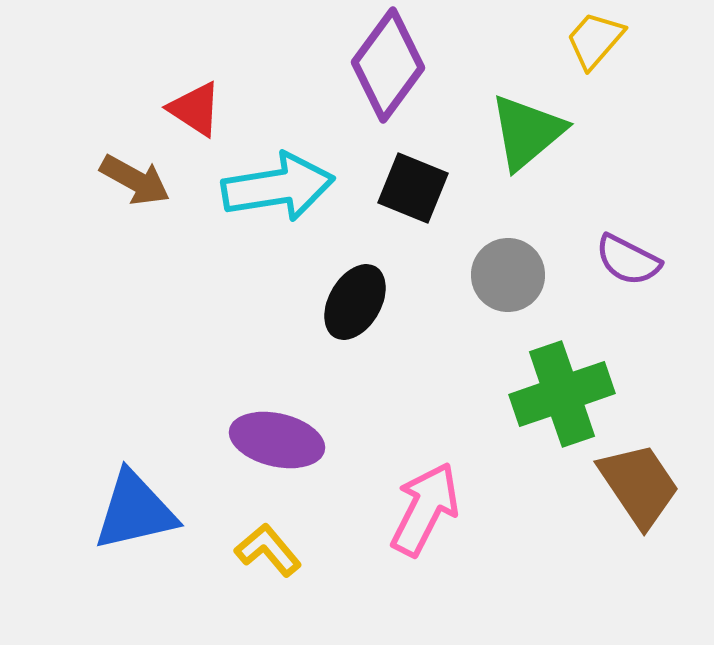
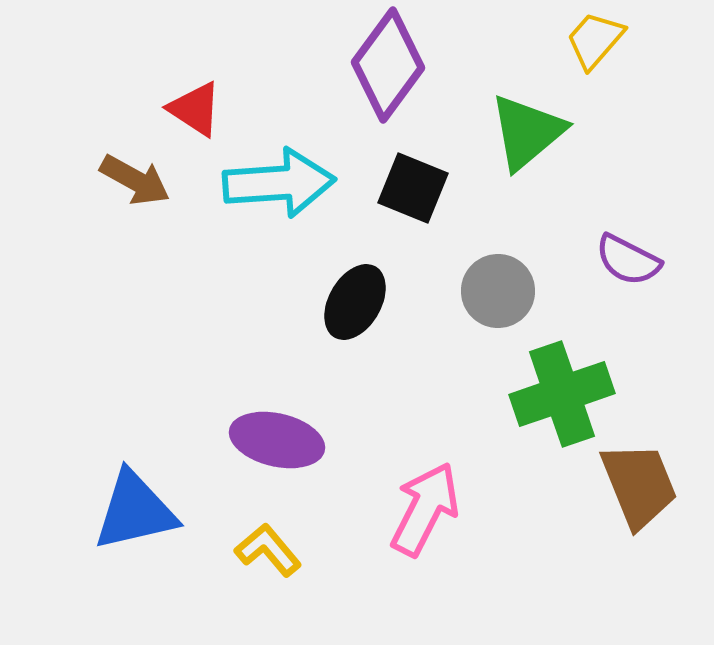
cyan arrow: moved 1 px right, 4 px up; rotated 5 degrees clockwise
gray circle: moved 10 px left, 16 px down
brown trapezoid: rotated 12 degrees clockwise
